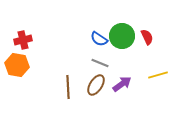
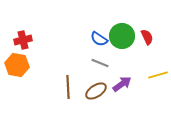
brown ellipse: moved 6 px down; rotated 25 degrees clockwise
